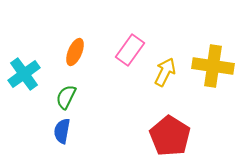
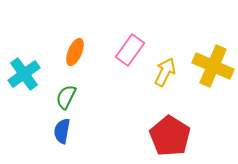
yellow cross: rotated 15 degrees clockwise
